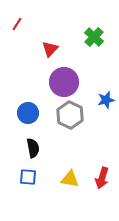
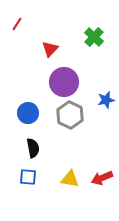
red arrow: rotated 50 degrees clockwise
